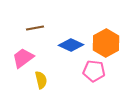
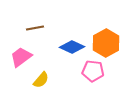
blue diamond: moved 1 px right, 2 px down
pink trapezoid: moved 2 px left, 1 px up
pink pentagon: moved 1 px left
yellow semicircle: rotated 54 degrees clockwise
